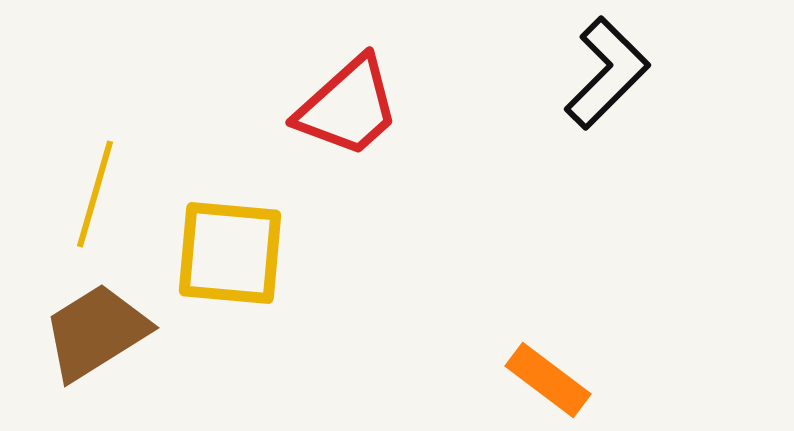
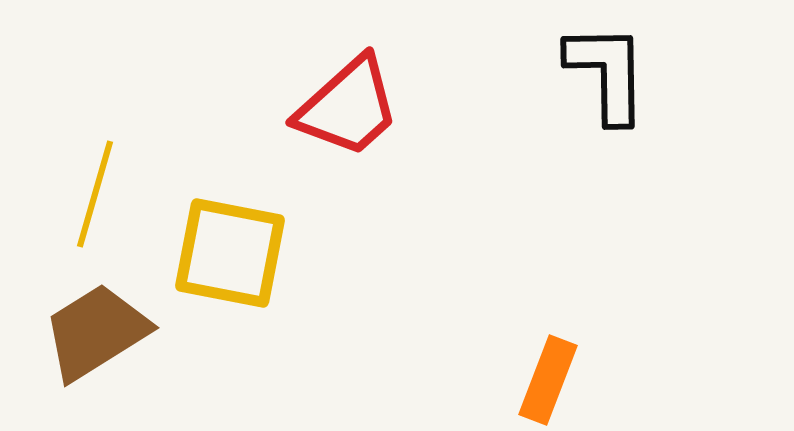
black L-shape: rotated 46 degrees counterclockwise
yellow square: rotated 6 degrees clockwise
orange rectangle: rotated 74 degrees clockwise
